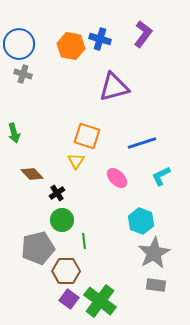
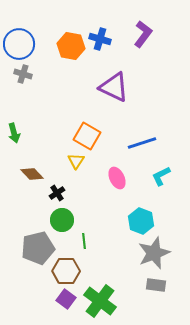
purple triangle: rotated 40 degrees clockwise
orange square: rotated 12 degrees clockwise
pink ellipse: rotated 20 degrees clockwise
gray star: rotated 8 degrees clockwise
purple square: moved 3 px left
